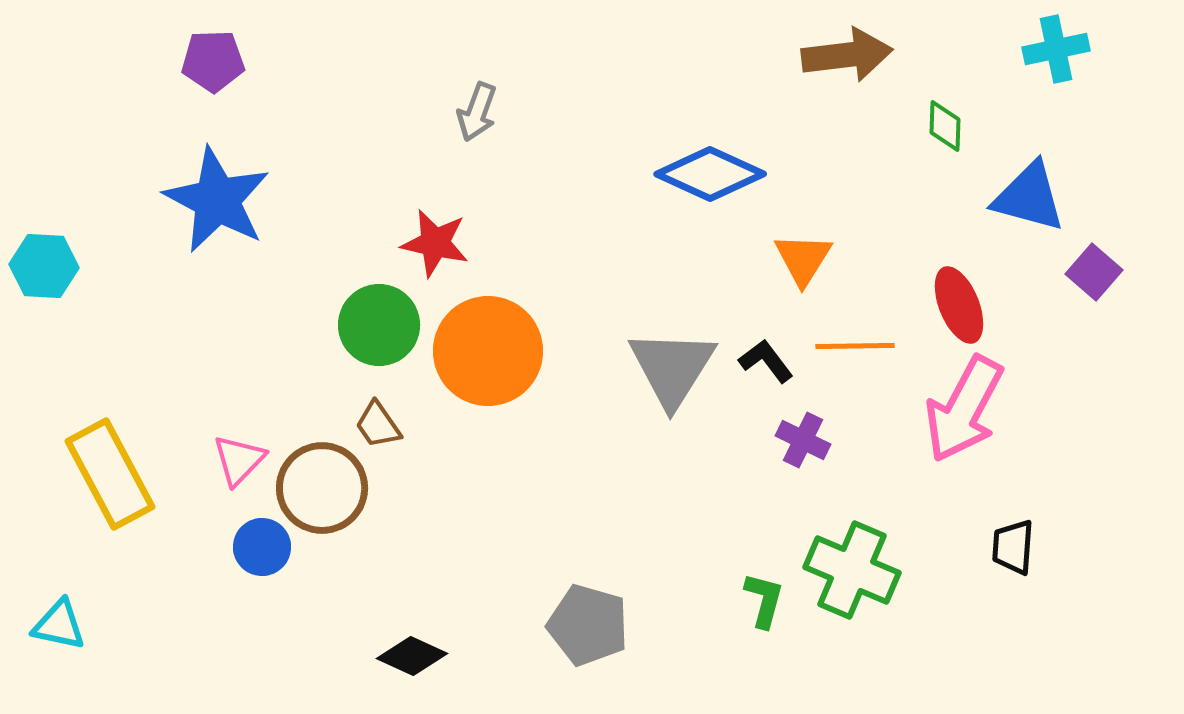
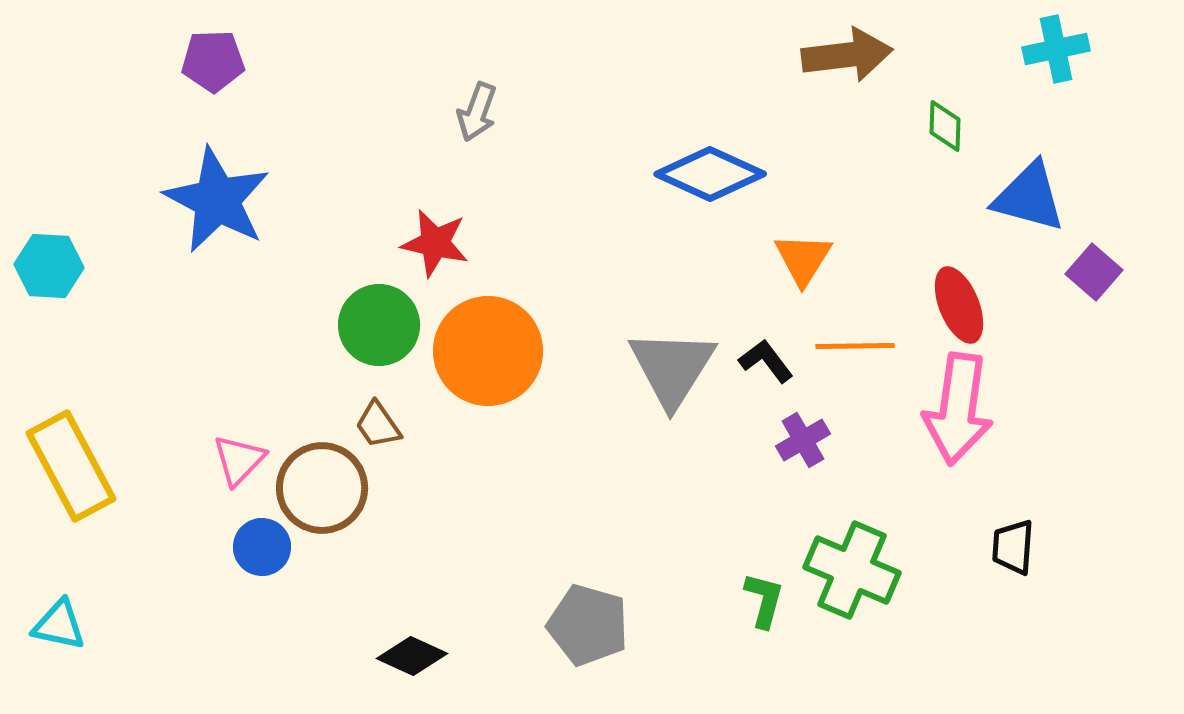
cyan hexagon: moved 5 px right
pink arrow: moved 6 px left; rotated 20 degrees counterclockwise
purple cross: rotated 34 degrees clockwise
yellow rectangle: moved 39 px left, 8 px up
